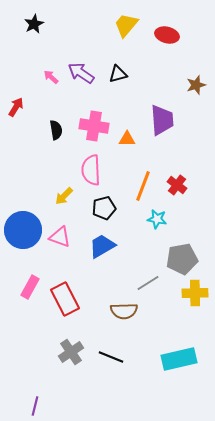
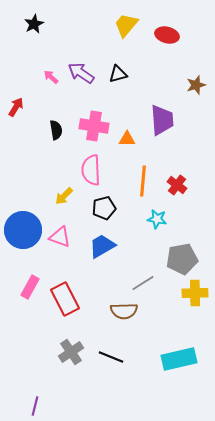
orange line: moved 5 px up; rotated 16 degrees counterclockwise
gray line: moved 5 px left
